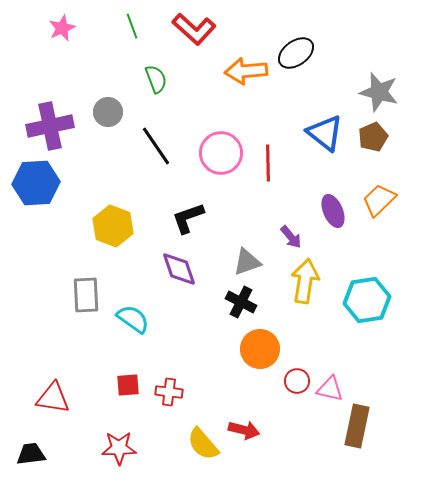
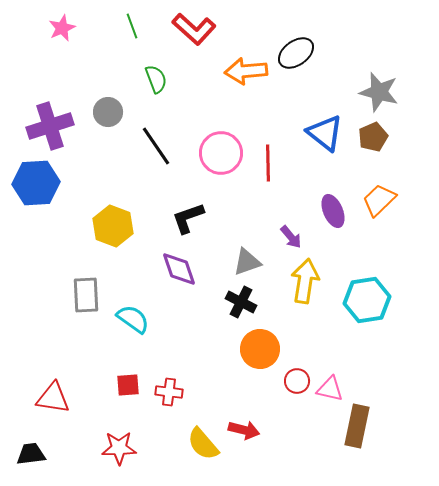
purple cross: rotated 6 degrees counterclockwise
